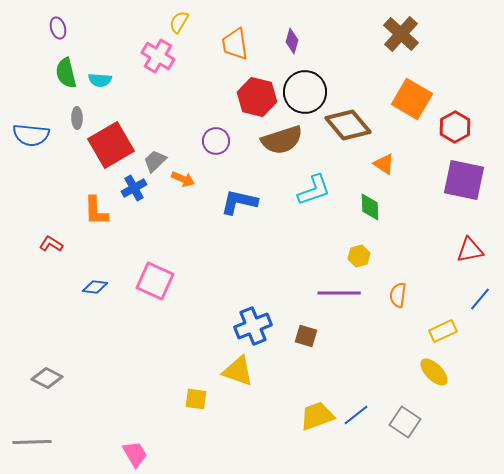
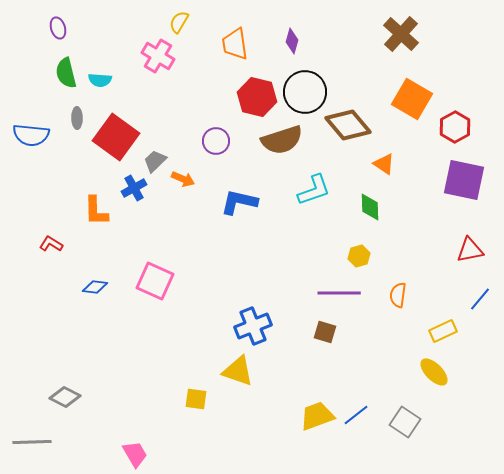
red square at (111, 145): moved 5 px right, 8 px up; rotated 24 degrees counterclockwise
brown square at (306, 336): moved 19 px right, 4 px up
gray diamond at (47, 378): moved 18 px right, 19 px down
